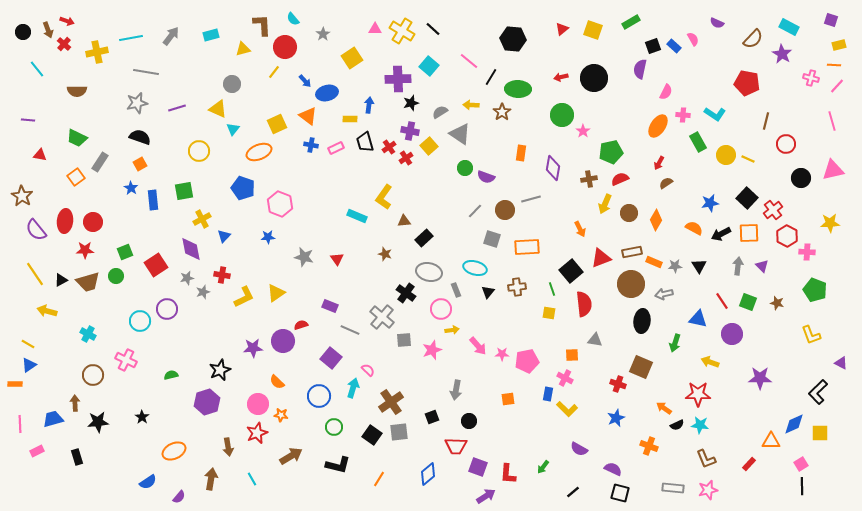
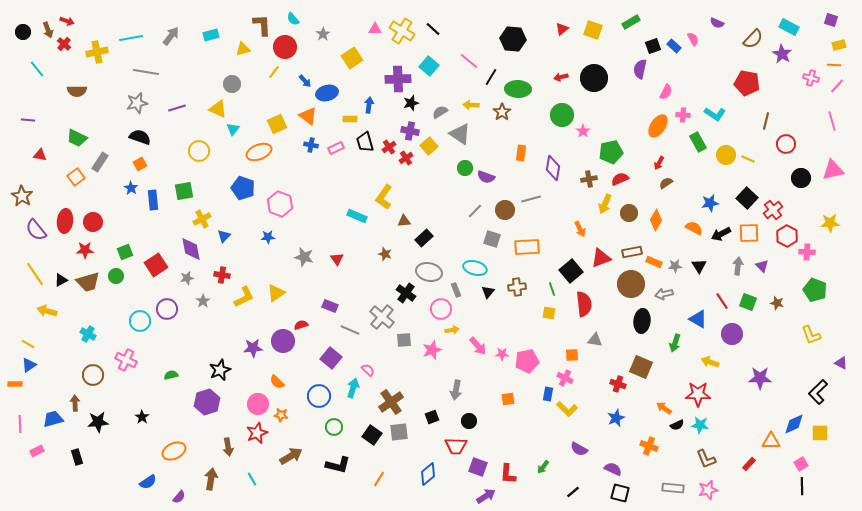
gray star at (203, 292): moved 9 px down; rotated 16 degrees counterclockwise
blue triangle at (698, 319): rotated 18 degrees clockwise
